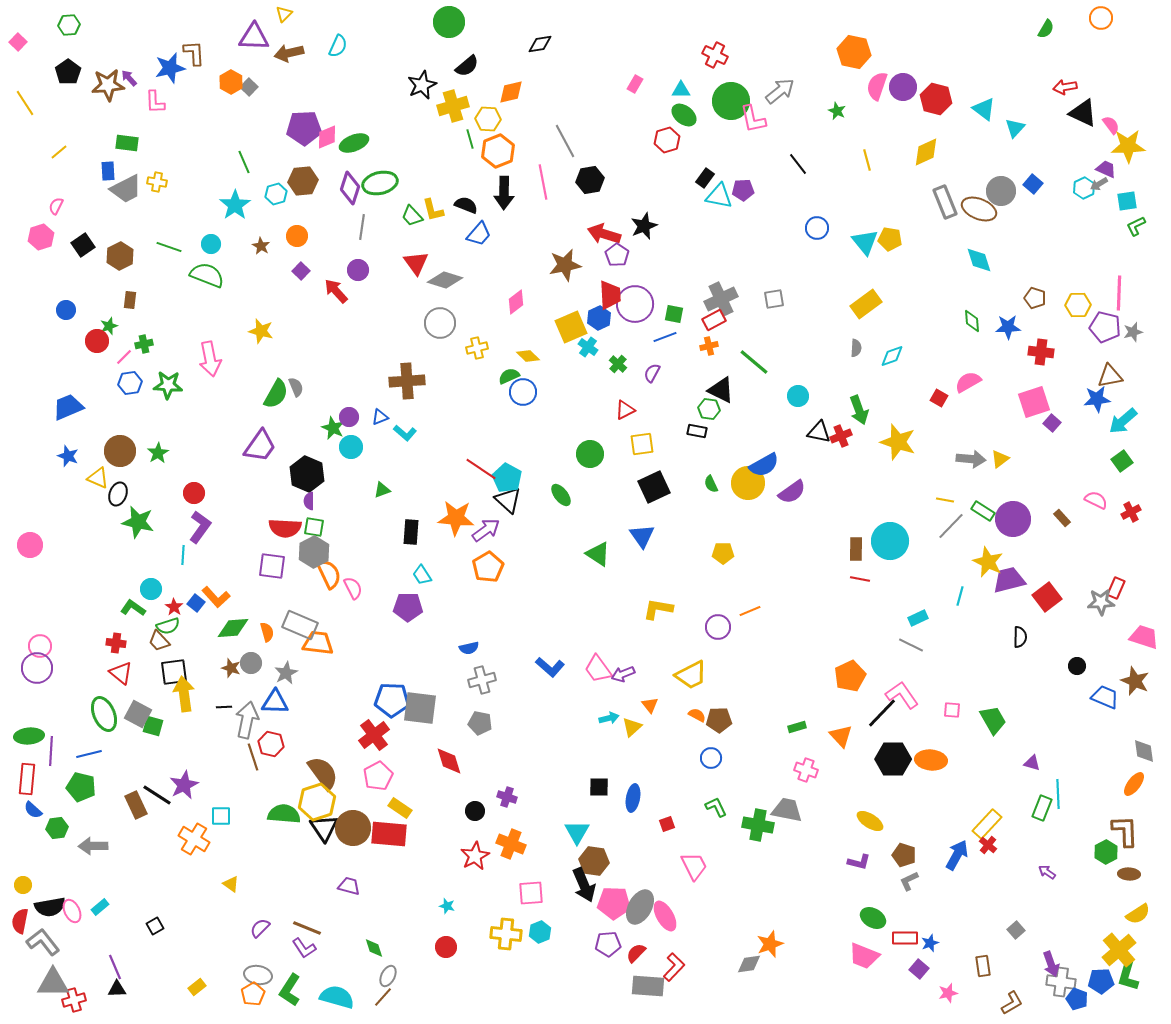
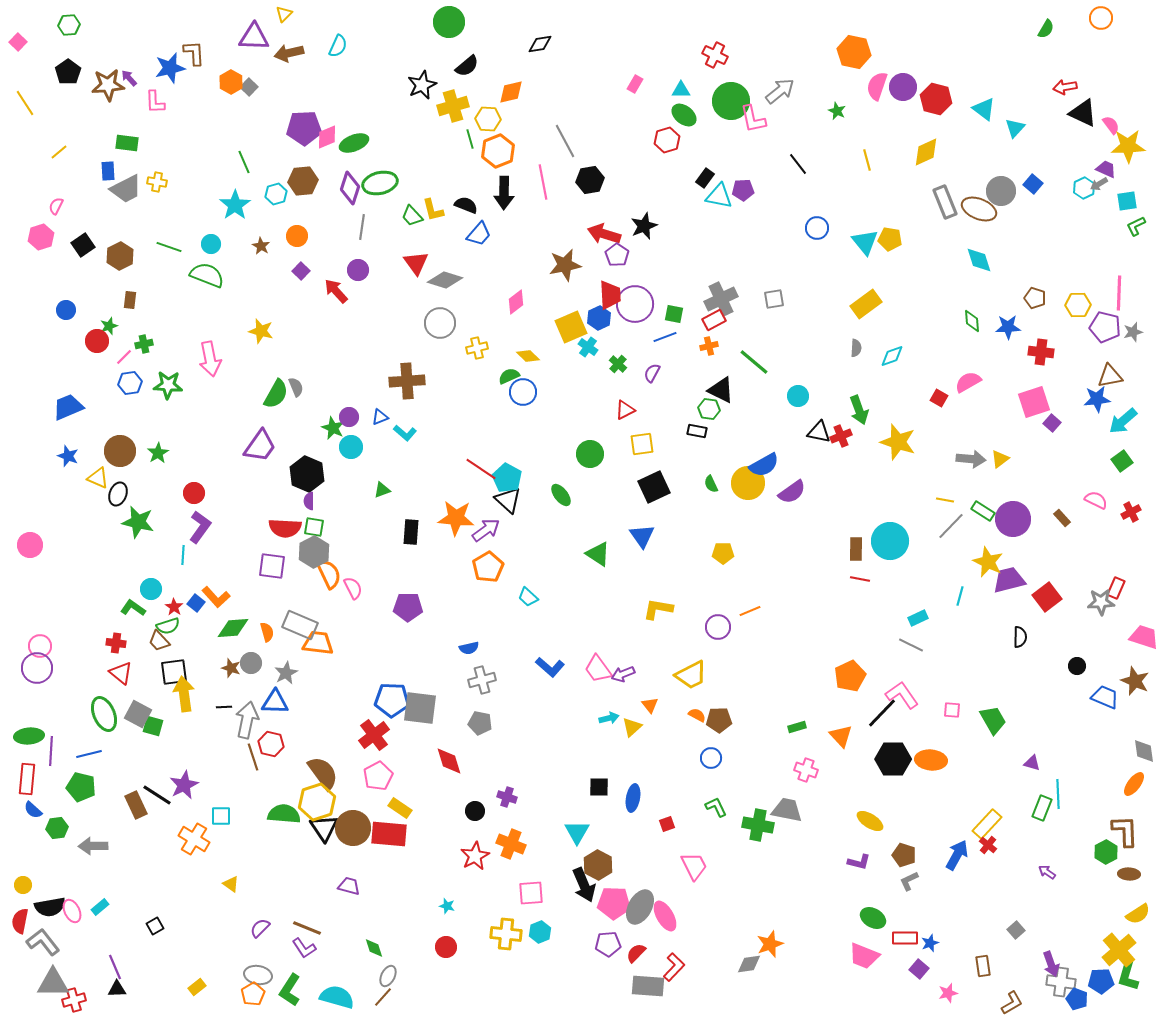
cyan trapezoid at (422, 575): moved 106 px right, 22 px down; rotated 15 degrees counterclockwise
brown hexagon at (594, 861): moved 4 px right, 4 px down; rotated 20 degrees clockwise
